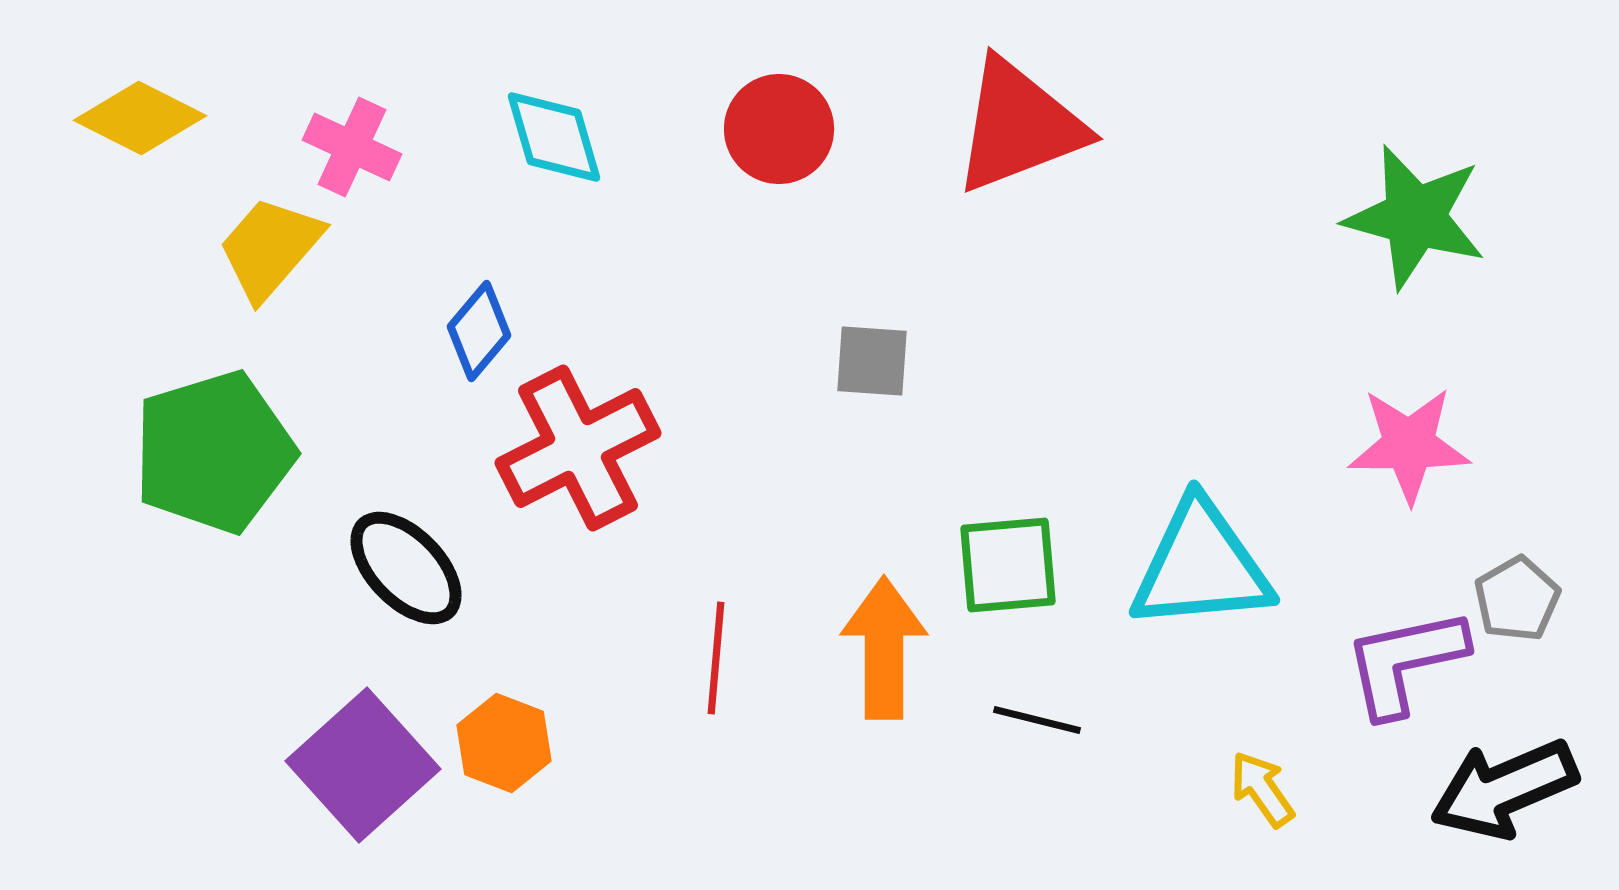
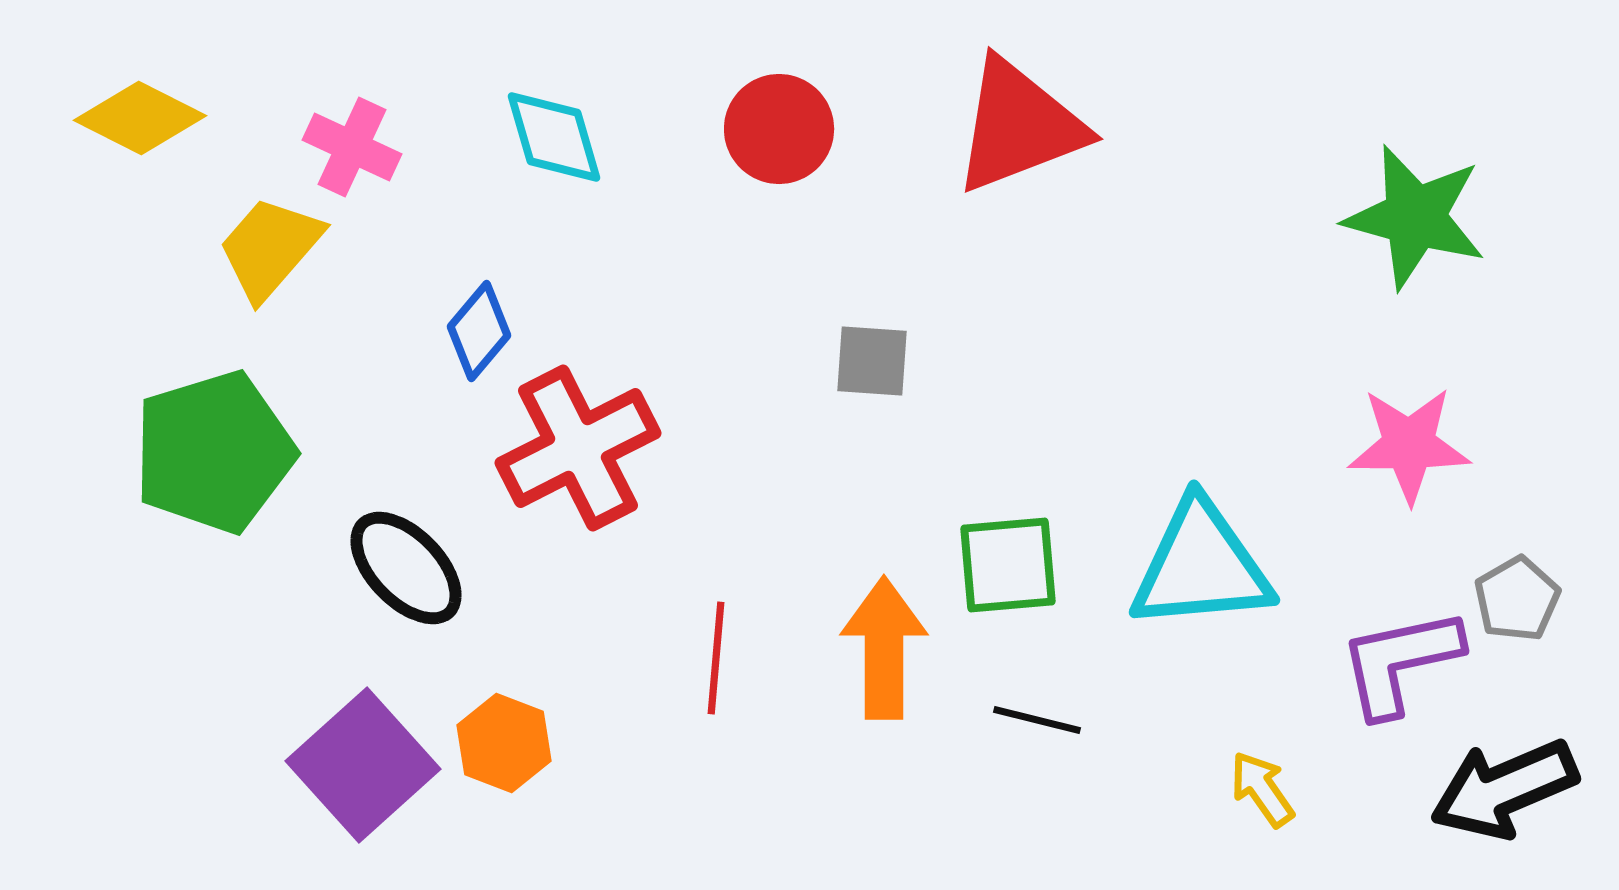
purple L-shape: moved 5 px left
